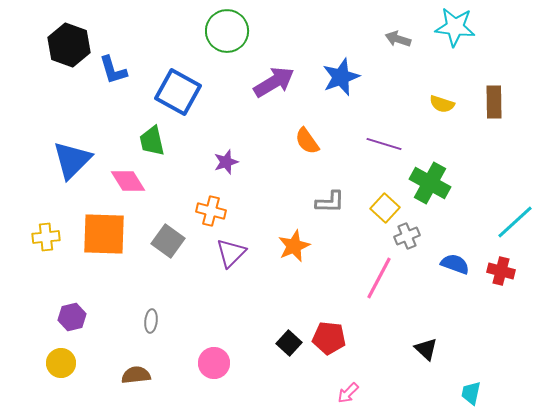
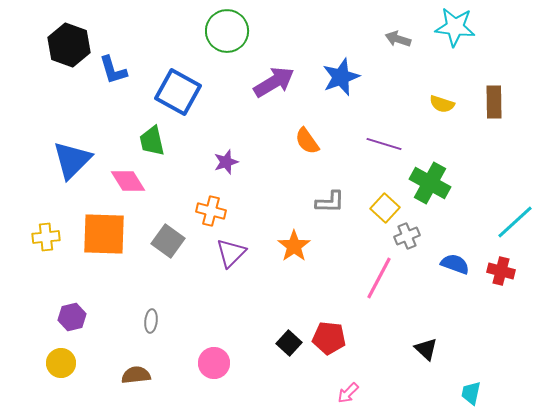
orange star: rotated 12 degrees counterclockwise
